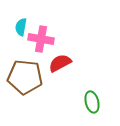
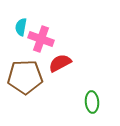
pink cross: rotated 10 degrees clockwise
brown pentagon: rotated 8 degrees counterclockwise
green ellipse: rotated 10 degrees clockwise
